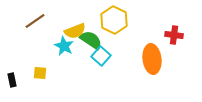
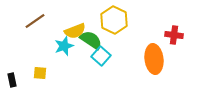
cyan star: rotated 24 degrees clockwise
orange ellipse: moved 2 px right
